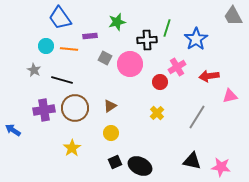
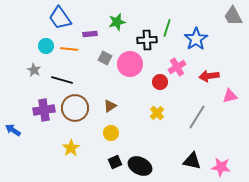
purple rectangle: moved 2 px up
yellow star: moved 1 px left
